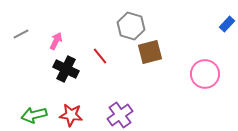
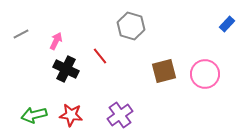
brown square: moved 14 px right, 19 px down
